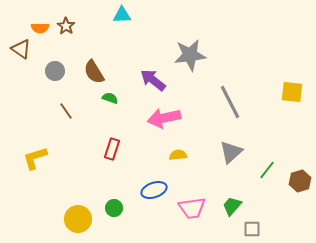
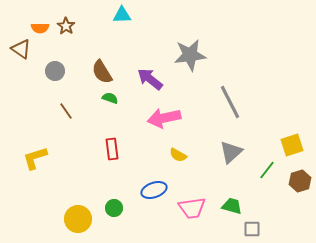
brown semicircle: moved 8 px right
purple arrow: moved 3 px left, 1 px up
yellow square: moved 53 px down; rotated 25 degrees counterclockwise
red rectangle: rotated 25 degrees counterclockwise
yellow semicircle: rotated 144 degrees counterclockwise
green trapezoid: rotated 65 degrees clockwise
